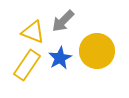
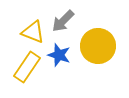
yellow circle: moved 1 px right, 5 px up
blue star: moved 1 px left, 3 px up; rotated 25 degrees counterclockwise
yellow rectangle: moved 2 px down
